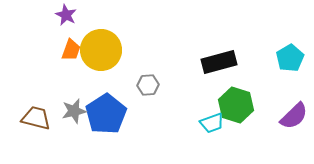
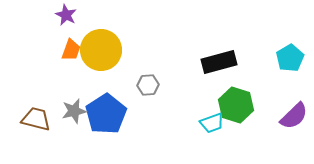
brown trapezoid: moved 1 px down
